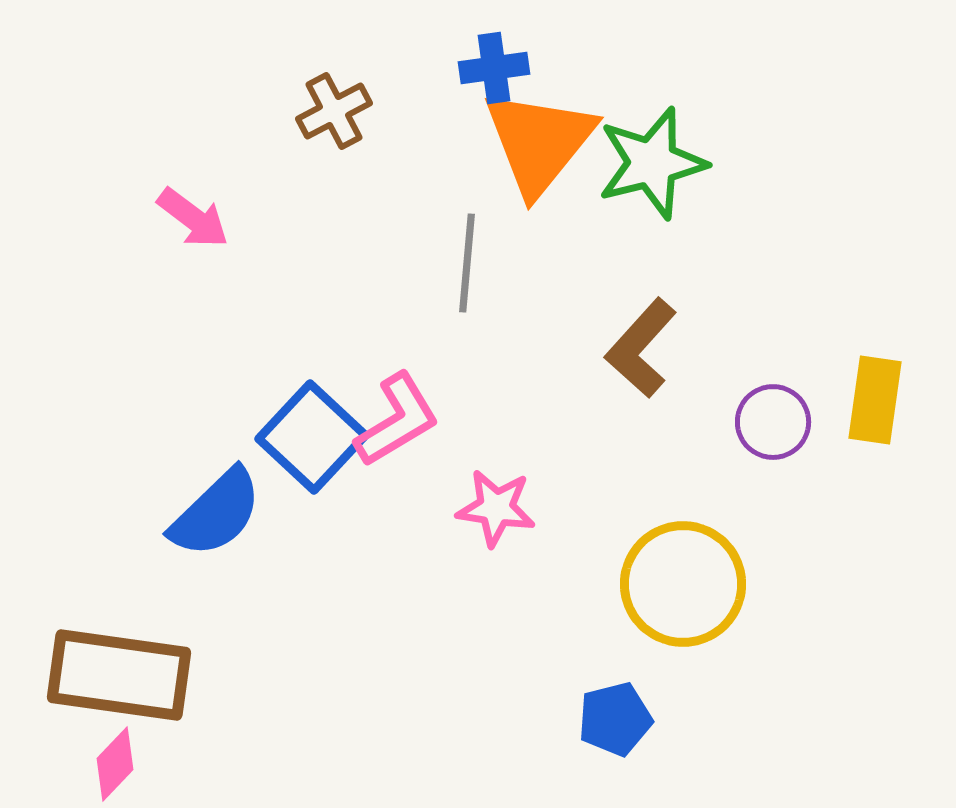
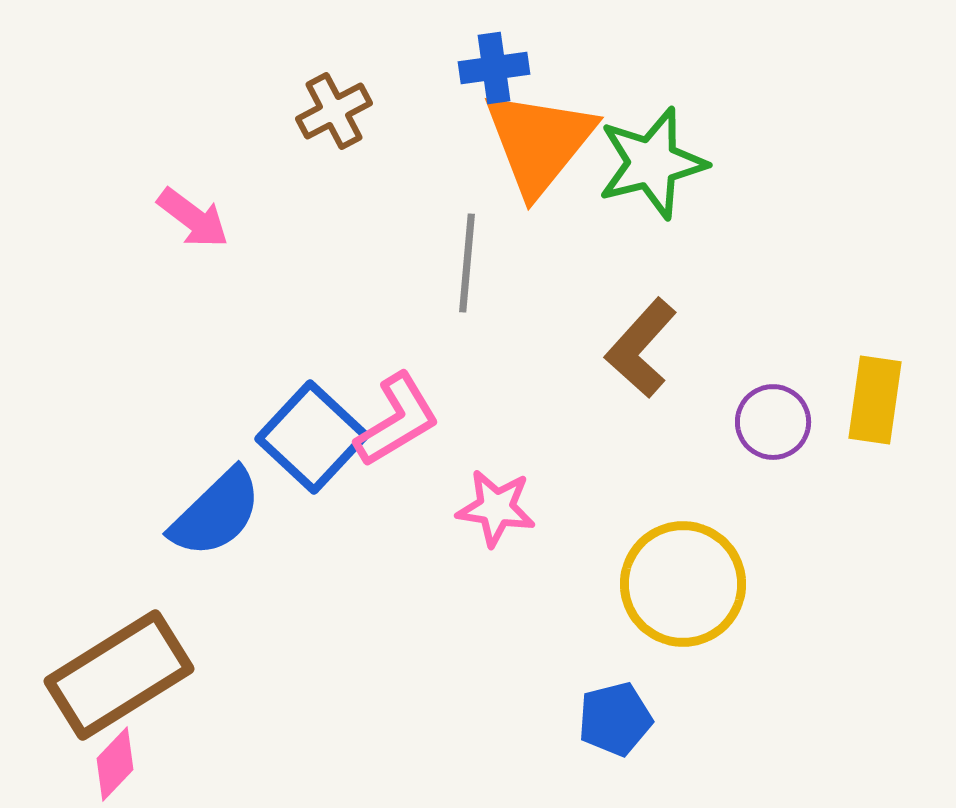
brown rectangle: rotated 40 degrees counterclockwise
